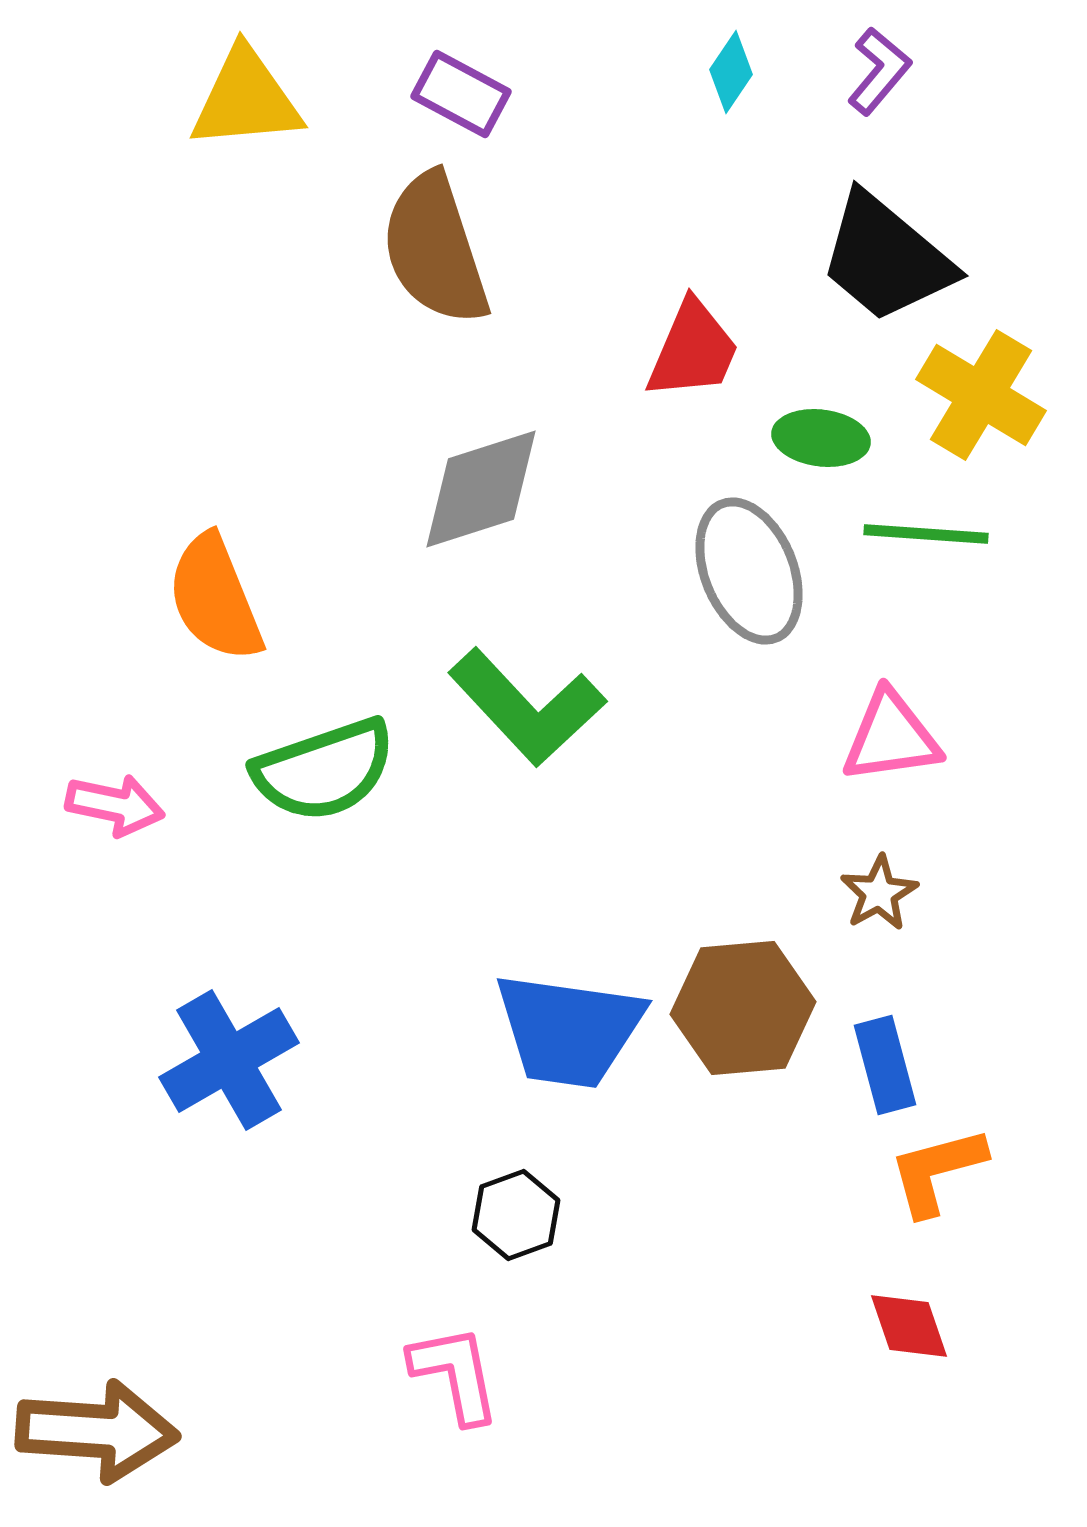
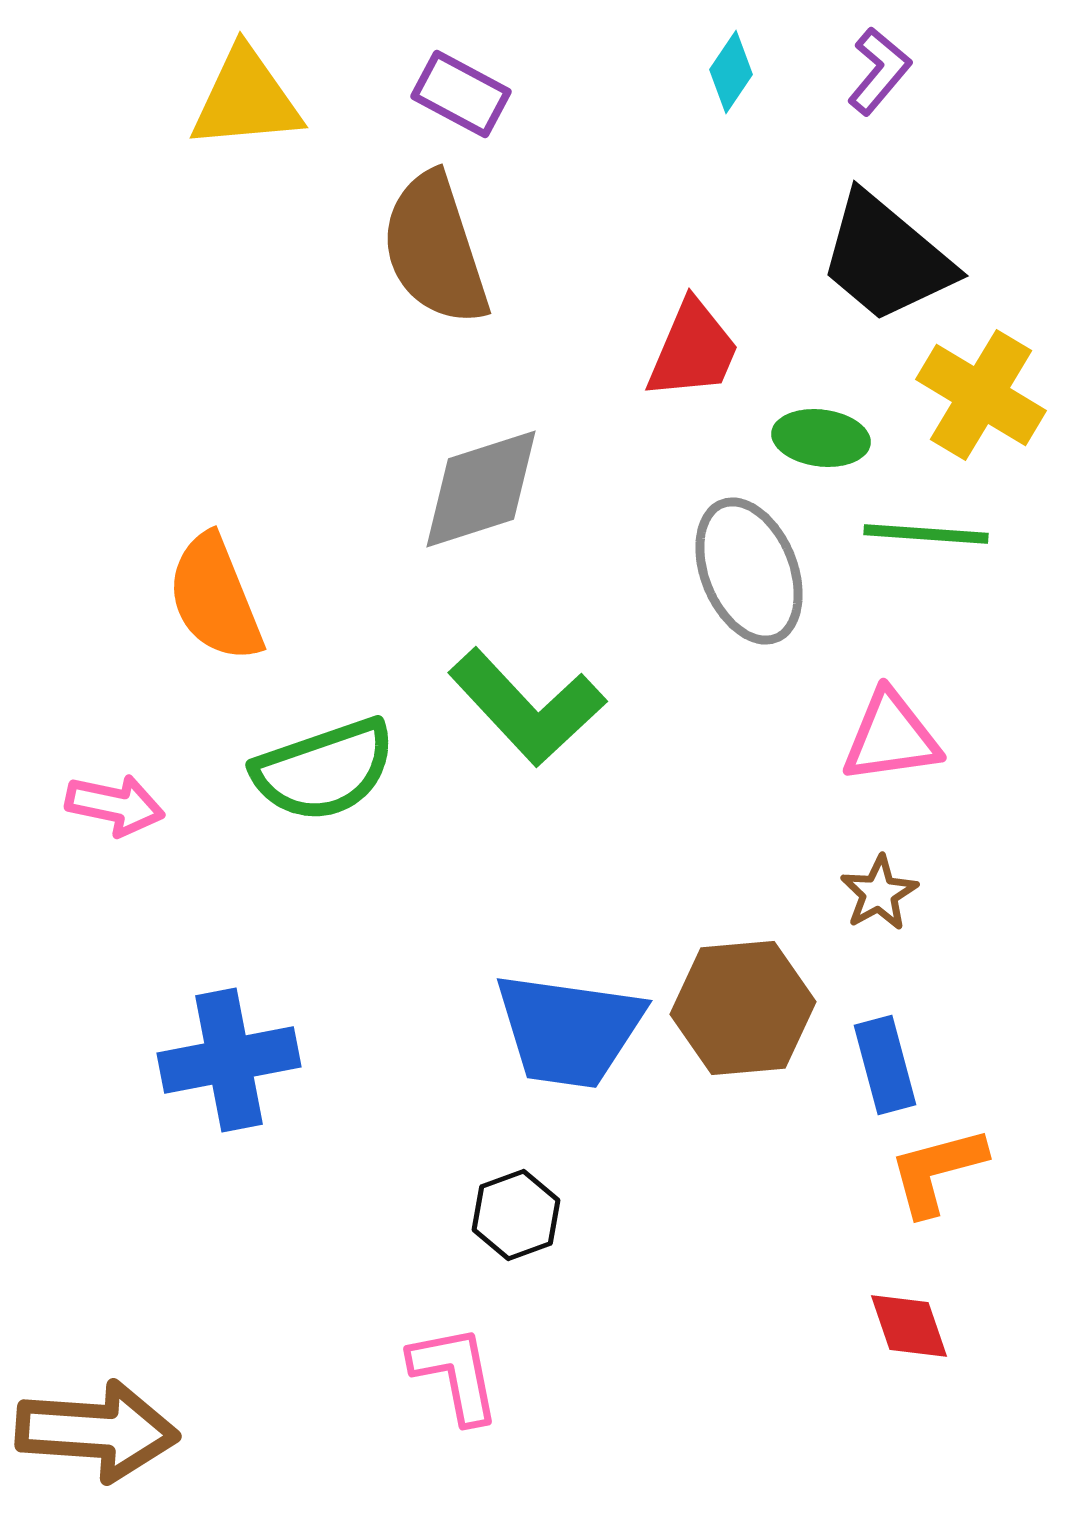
blue cross: rotated 19 degrees clockwise
